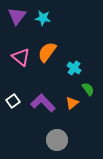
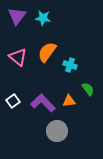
pink triangle: moved 3 px left
cyan cross: moved 4 px left, 3 px up; rotated 16 degrees counterclockwise
orange triangle: moved 3 px left, 2 px up; rotated 32 degrees clockwise
gray circle: moved 9 px up
